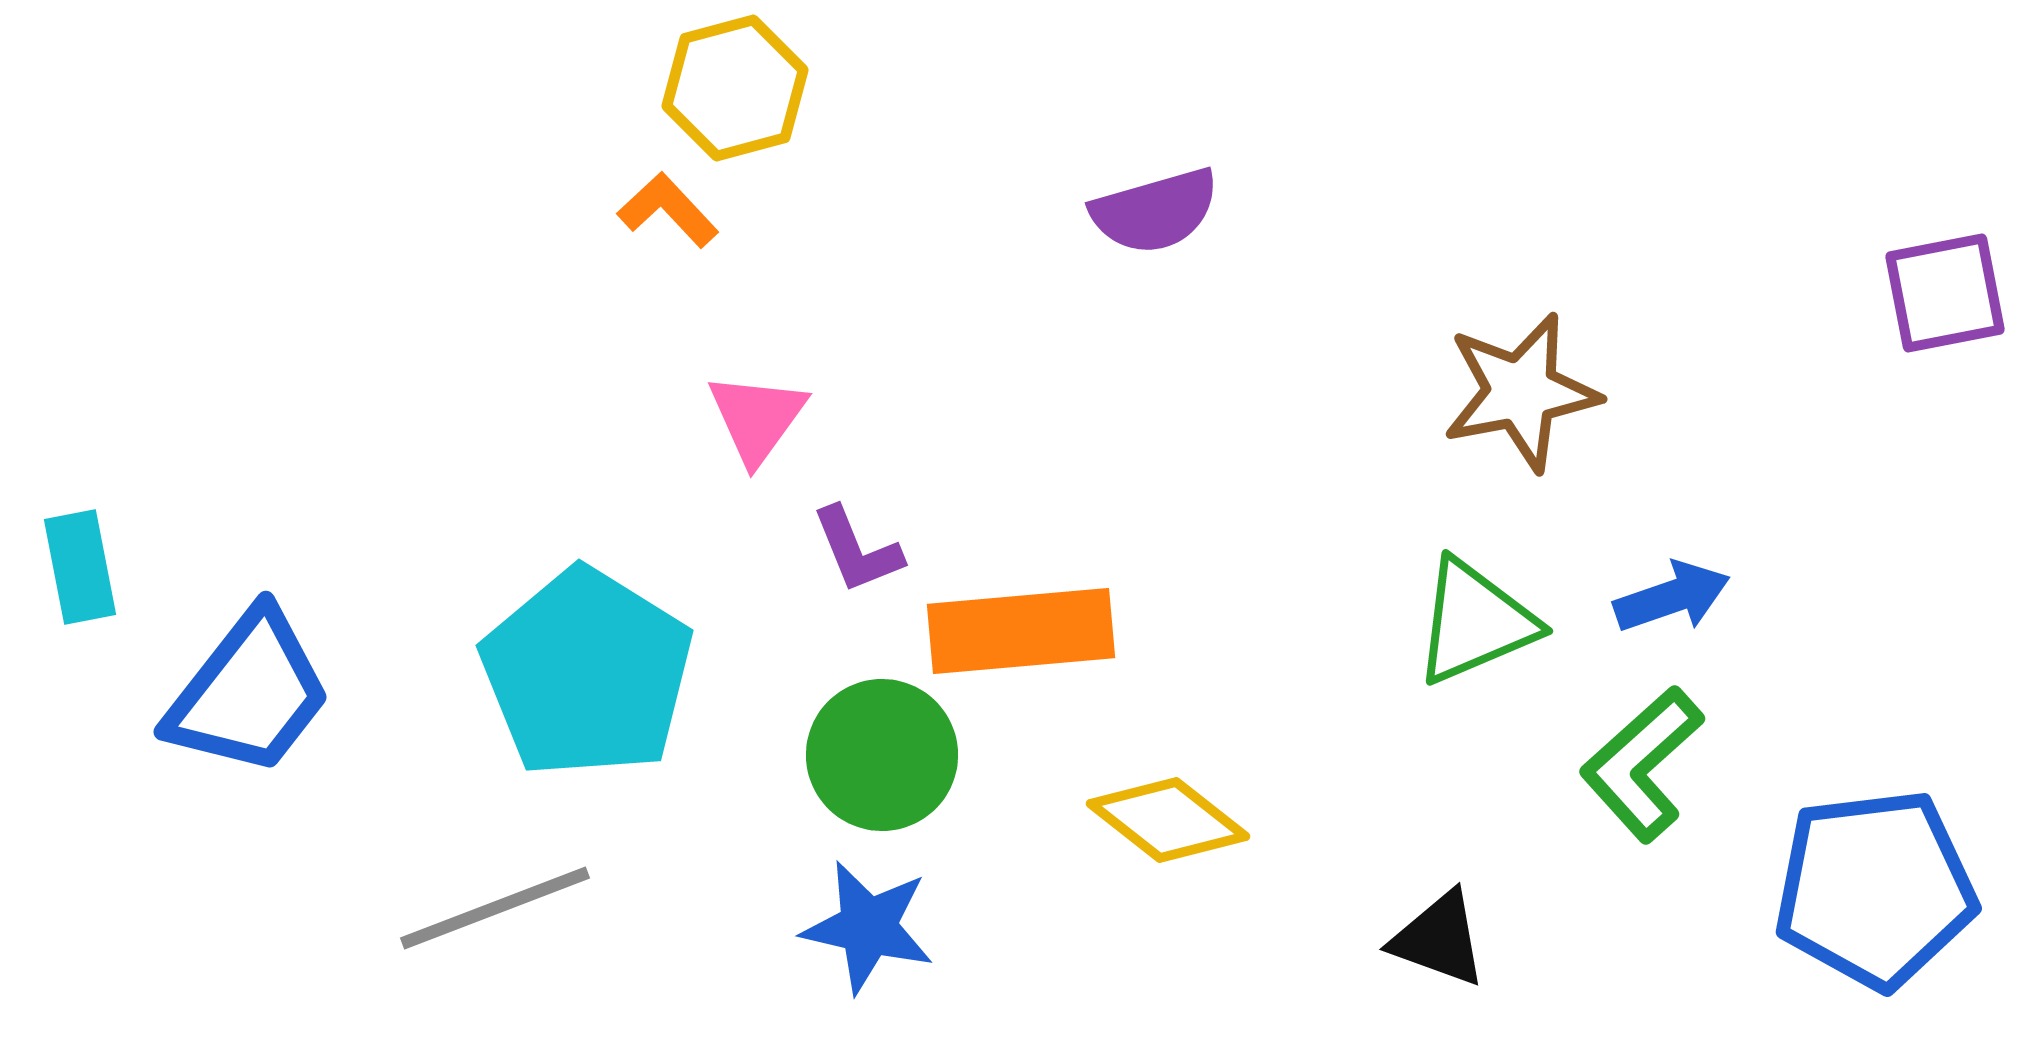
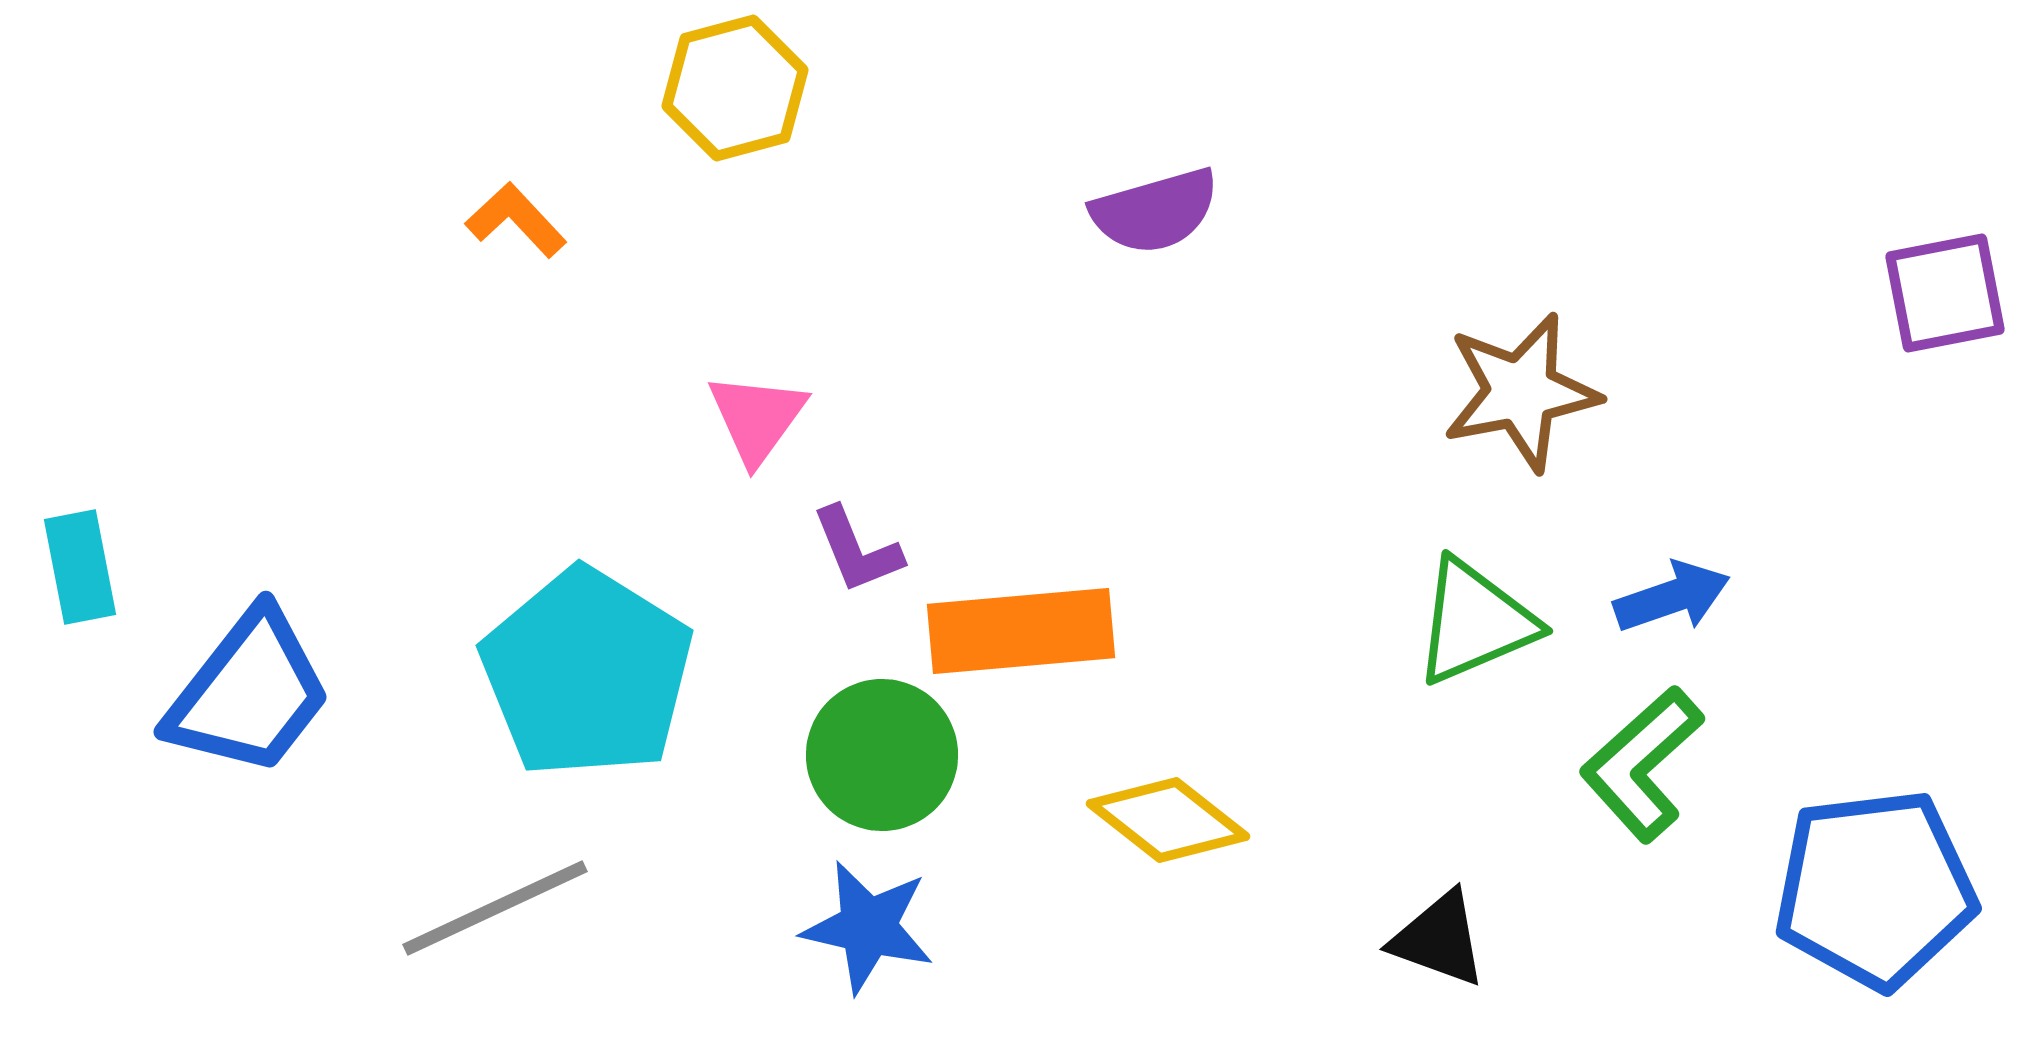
orange L-shape: moved 152 px left, 10 px down
gray line: rotated 4 degrees counterclockwise
